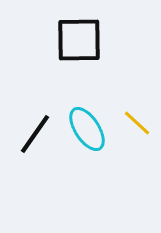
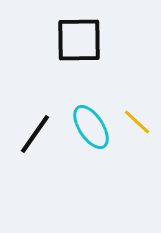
yellow line: moved 1 px up
cyan ellipse: moved 4 px right, 2 px up
